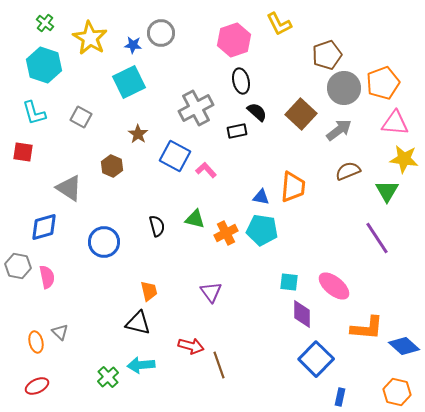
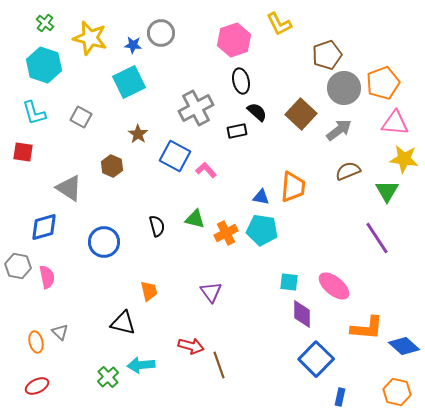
yellow star at (90, 38): rotated 16 degrees counterclockwise
black triangle at (138, 323): moved 15 px left
